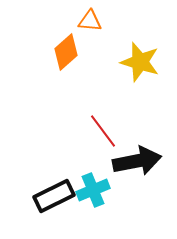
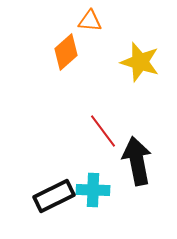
black arrow: rotated 90 degrees counterclockwise
cyan cross: rotated 24 degrees clockwise
